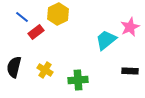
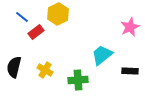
cyan trapezoid: moved 4 px left, 15 px down
